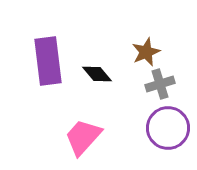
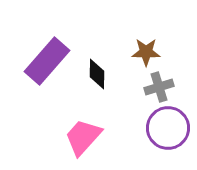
brown star: rotated 24 degrees clockwise
purple rectangle: moved 1 px left; rotated 48 degrees clockwise
black diamond: rotated 40 degrees clockwise
gray cross: moved 1 px left, 3 px down
